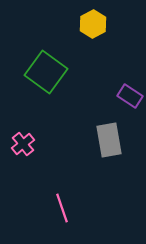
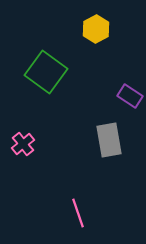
yellow hexagon: moved 3 px right, 5 px down
pink line: moved 16 px right, 5 px down
